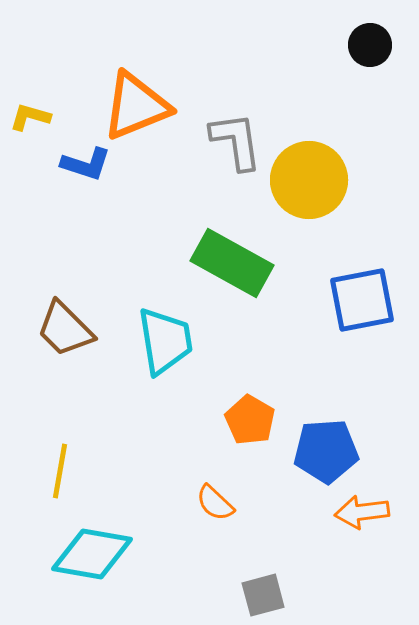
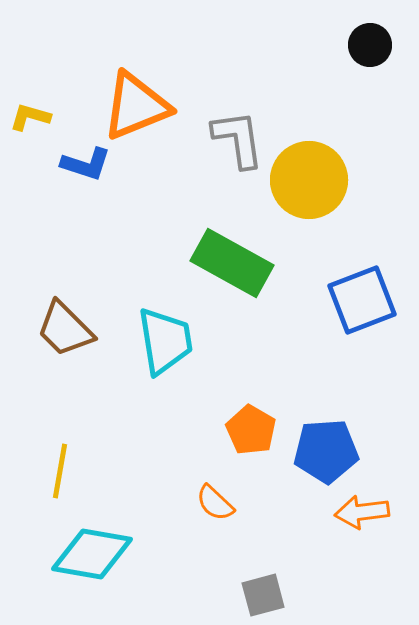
gray L-shape: moved 2 px right, 2 px up
blue square: rotated 10 degrees counterclockwise
orange pentagon: moved 1 px right, 10 px down
